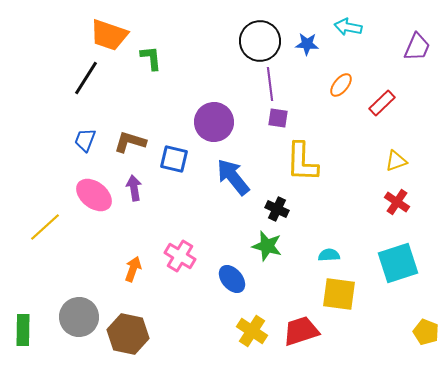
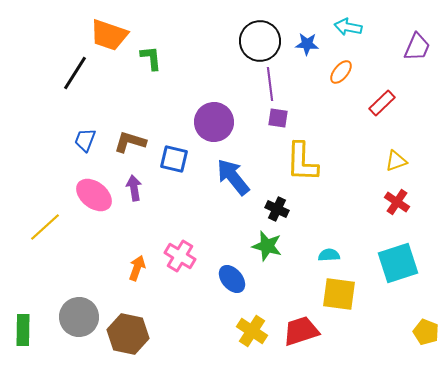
black line: moved 11 px left, 5 px up
orange ellipse: moved 13 px up
orange arrow: moved 4 px right, 1 px up
